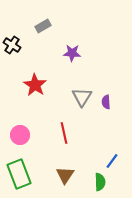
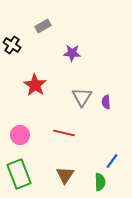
red line: rotated 65 degrees counterclockwise
